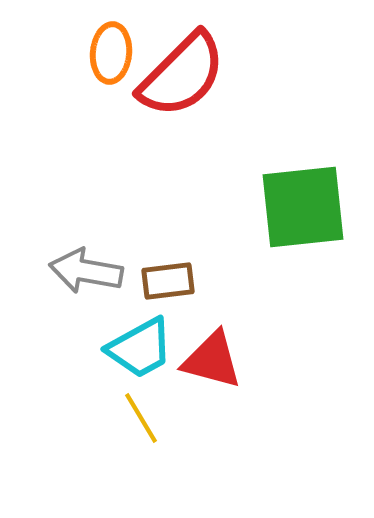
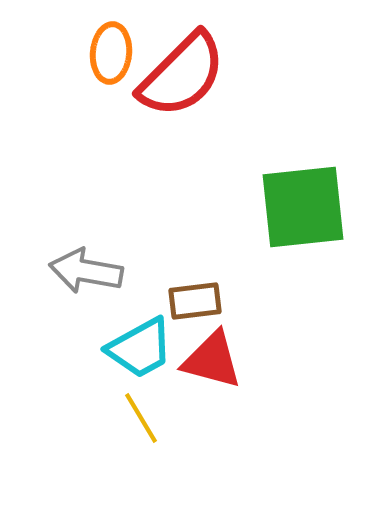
brown rectangle: moved 27 px right, 20 px down
